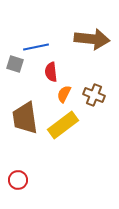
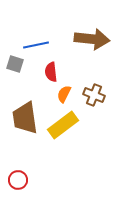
blue line: moved 2 px up
